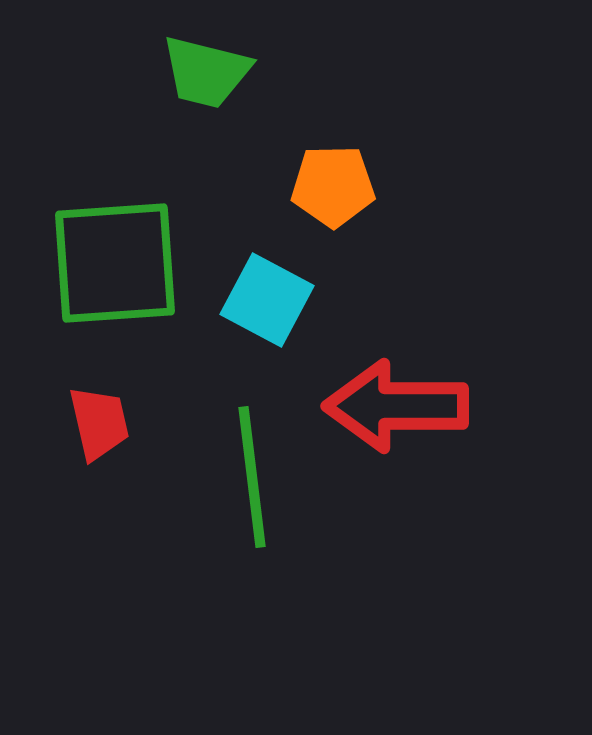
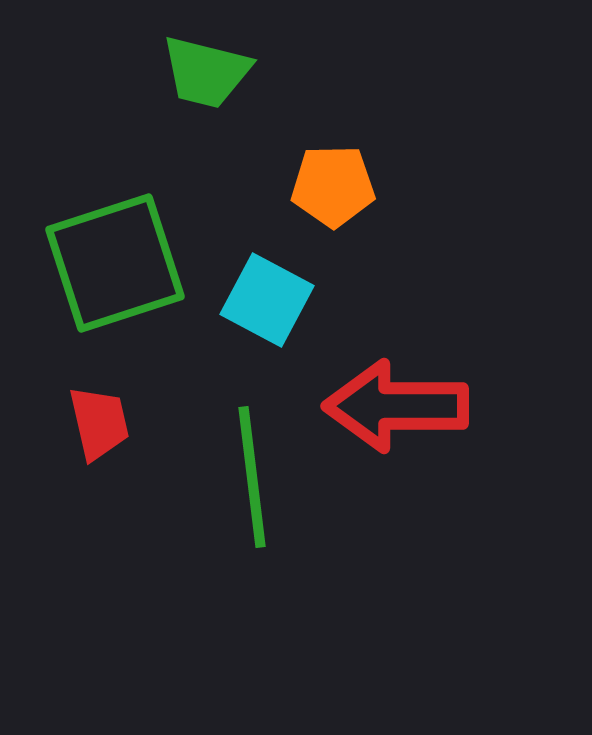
green square: rotated 14 degrees counterclockwise
